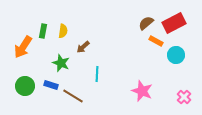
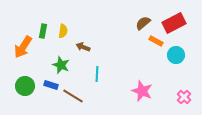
brown semicircle: moved 3 px left
brown arrow: rotated 64 degrees clockwise
green star: moved 2 px down
